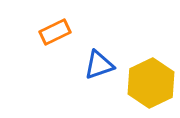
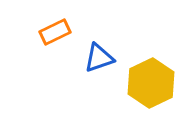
blue triangle: moved 7 px up
